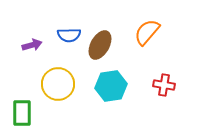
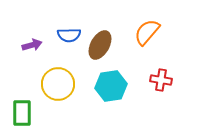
red cross: moved 3 px left, 5 px up
